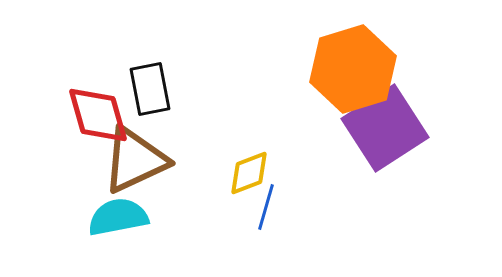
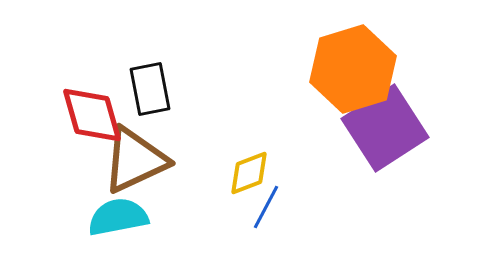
red diamond: moved 6 px left
blue line: rotated 12 degrees clockwise
